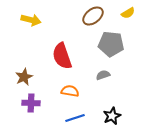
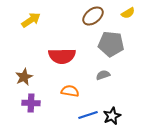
yellow arrow: rotated 48 degrees counterclockwise
red semicircle: rotated 72 degrees counterclockwise
blue line: moved 13 px right, 3 px up
